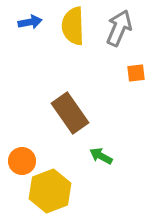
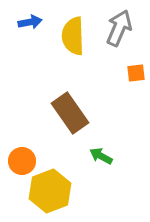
yellow semicircle: moved 10 px down
